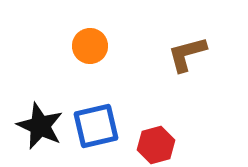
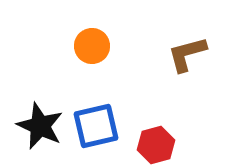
orange circle: moved 2 px right
